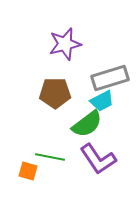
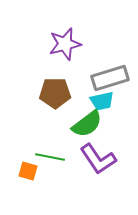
cyan trapezoid: rotated 15 degrees clockwise
